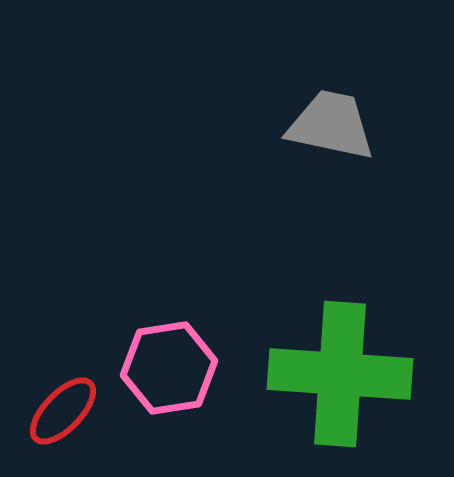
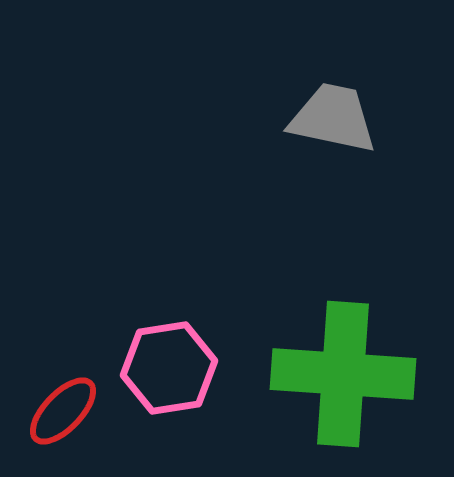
gray trapezoid: moved 2 px right, 7 px up
green cross: moved 3 px right
